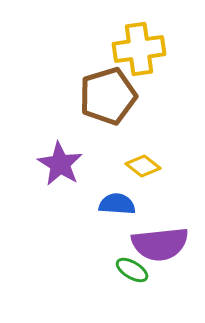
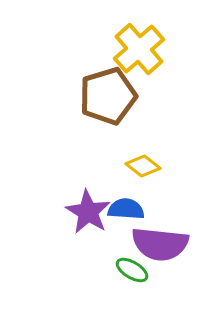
yellow cross: rotated 33 degrees counterclockwise
purple star: moved 28 px right, 48 px down
blue semicircle: moved 9 px right, 5 px down
purple semicircle: rotated 12 degrees clockwise
